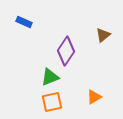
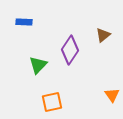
blue rectangle: rotated 21 degrees counterclockwise
purple diamond: moved 4 px right, 1 px up
green triangle: moved 12 px left, 12 px up; rotated 24 degrees counterclockwise
orange triangle: moved 18 px right, 2 px up; rotated 35 degrees counterclockwise
